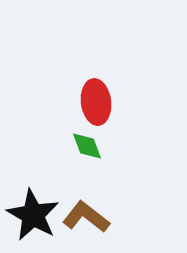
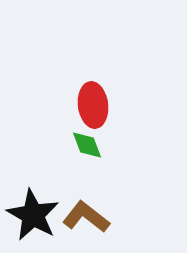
red ellipse: moved 3 px left, 3 px down
green diamond: moved 1 px up
